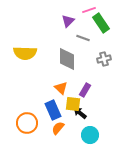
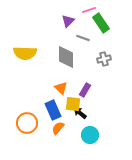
gray diamond: moved 1 px left, 2 px up
